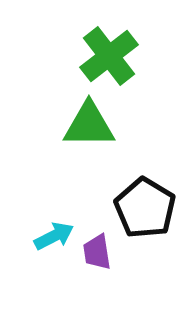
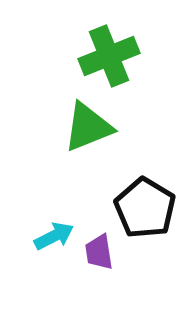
green cross: rotated 16 degrees clockwise
green triangle: moved 1 px left, 2 px down; rotated 22 degrees counterclockwise
purple trapezoid: moved 2 px right
